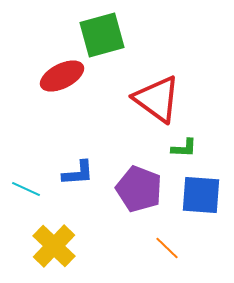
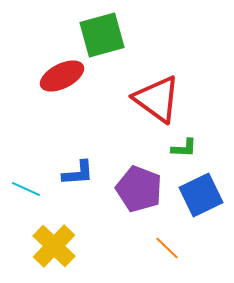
blue square: rotated 30 degrees counterclockwise
